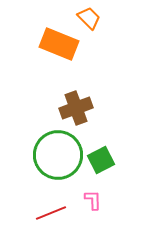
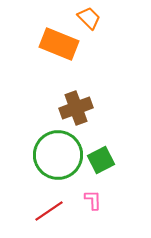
red line: moved 2 px left, 2 px up; rotated 12 degrees counterclockwise
